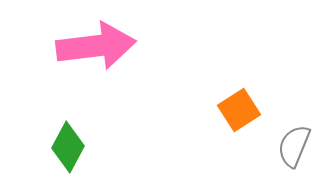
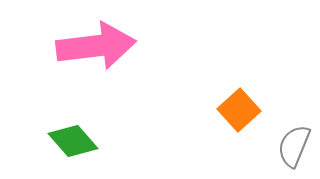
orange square: rotated 9 degrees counterclockwise
green diamond: moved 5 px right, 6 px up; rotated 69 degrees counterclockwise
